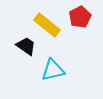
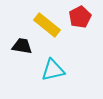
black trapezoid: moved 4 px left; rotated 25 degrees counterclockwise
